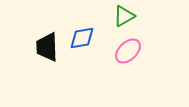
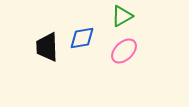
green triangle: moved 2 px left
pink ellipse: moved 4 px left
